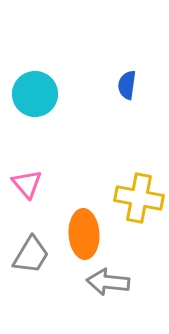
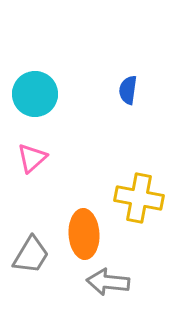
blue semicircle: moved 1 px right, 5 px down
pink triangle: moved 5 px right, 26 px up; rotated 28 degrees clockwise
